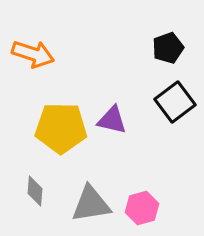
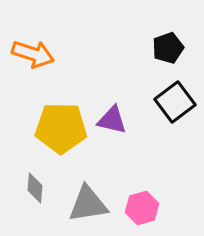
gray diamond: moved 3 px up
gray triangle: moved 3 px left
